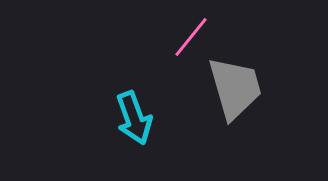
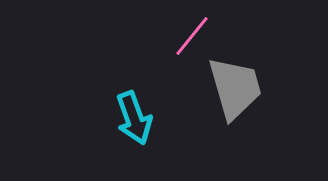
pink line: moved 1 px right, 1 px up
